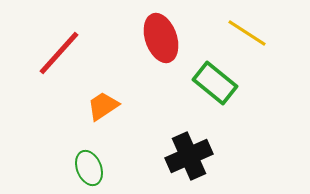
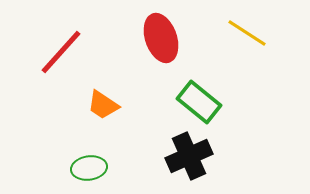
red line: moved 2 px right, 1 px up
green rectangle: moved 16 px left, 19 px down
orange trapezoid: moved 1 px up; rotated 112 degrees counterclockwise
green ellipse: rotated 76 degrees counterclockwise
